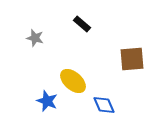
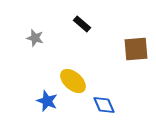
brown square: moved 4 px right, 10 px up
